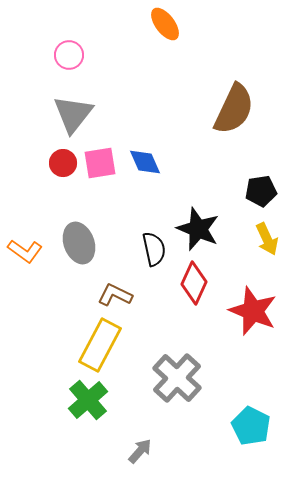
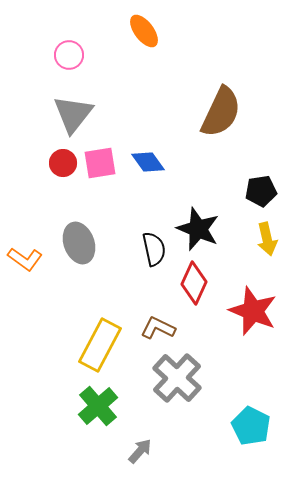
orange ellipse: moved 21 px left, 7 px down
brown semicircle: moved 13 px left, 3 px down
blue diamond: moved 3 px right; rotated 12 degrees counterclockwise
yellow arrow: rotated 12 degrees clockwise
orange L-shape: moved 8 px down
brown L-shape: moved 43 px right, 33 px down
green cross: moved 10 px right, 6 px down
